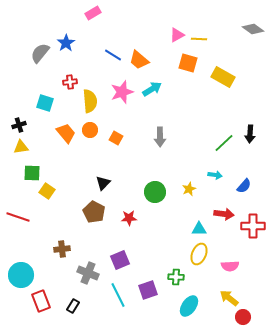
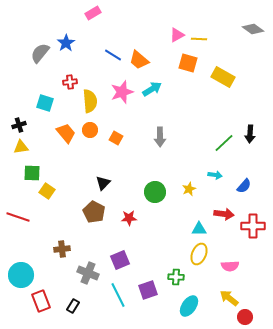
red circle at (243, 317): moved 2 px right
